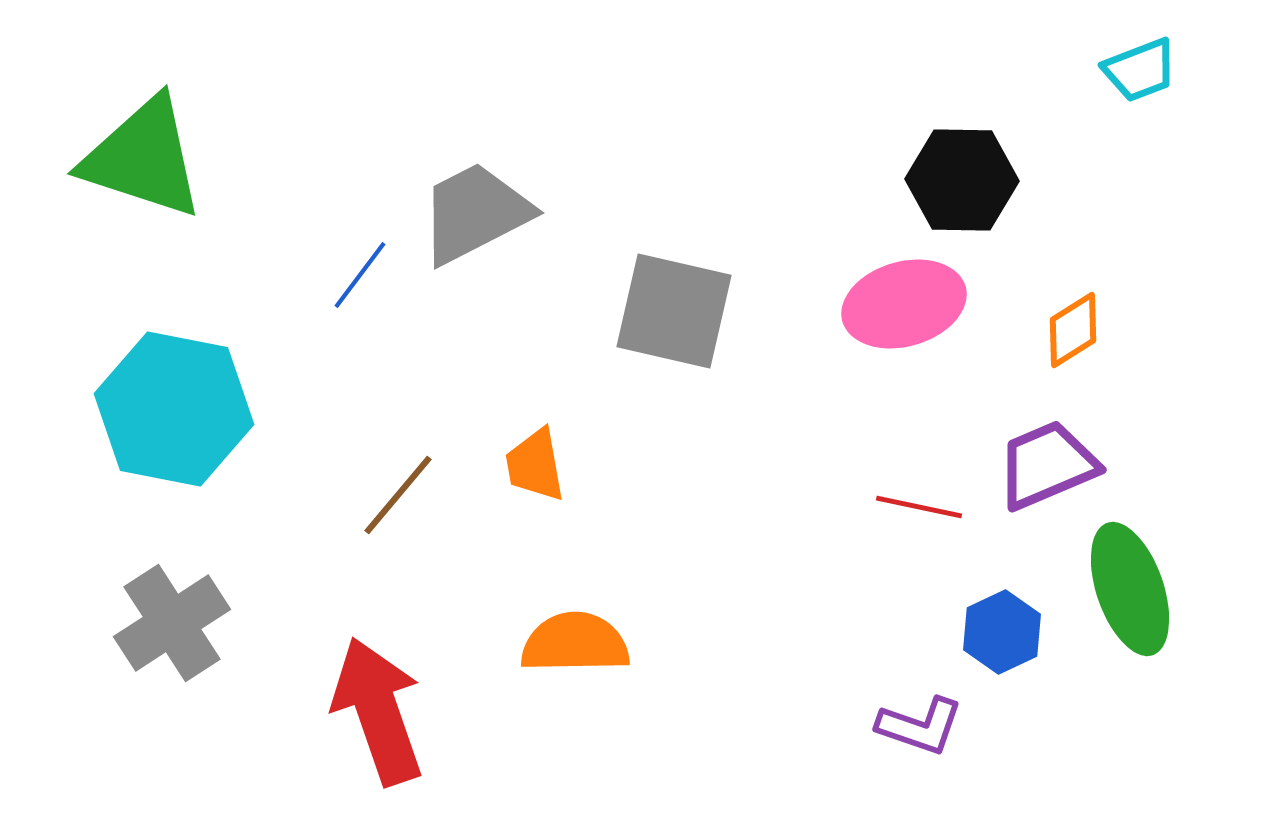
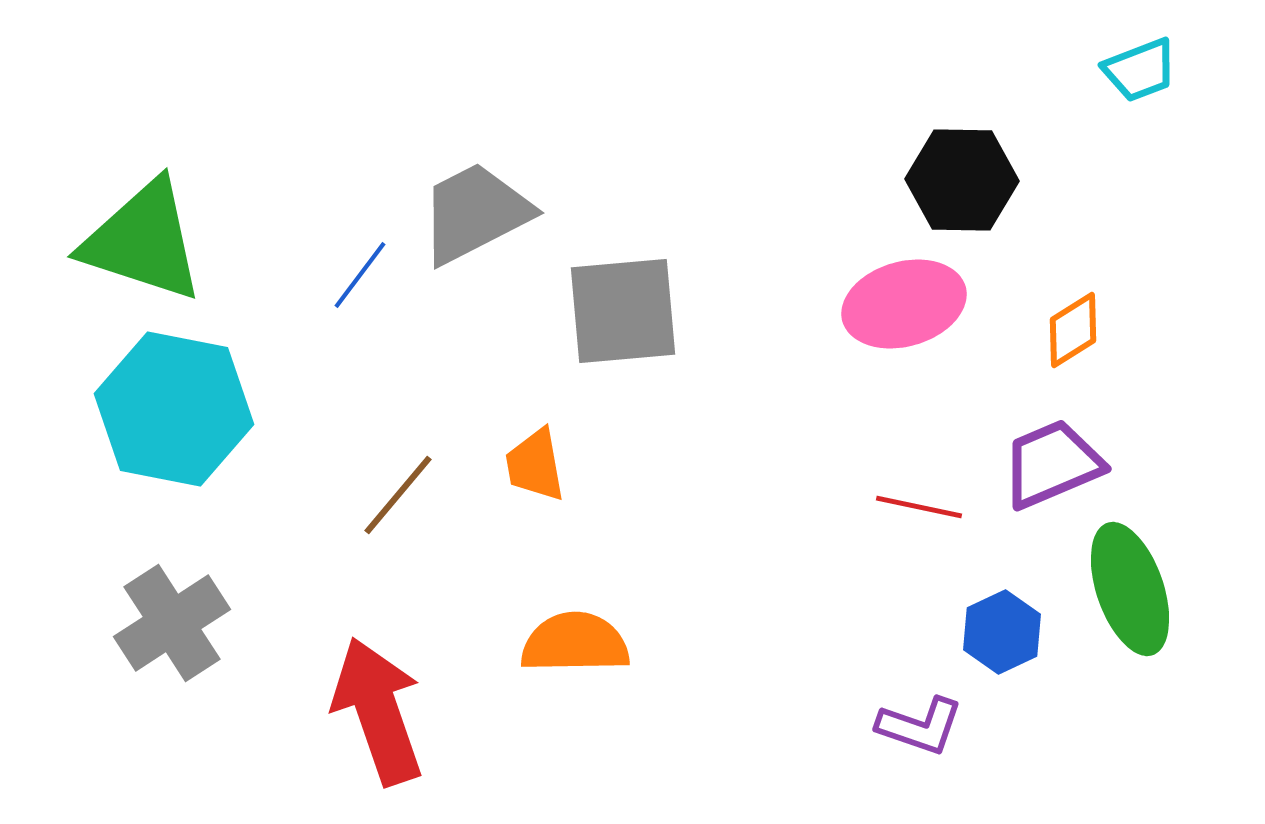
green triangle: moved 83 px down
gray square: moved 51 px left; rotated 18 degrees counterclockwise
purple trapezoid: moved 5 px right, 1 px up
